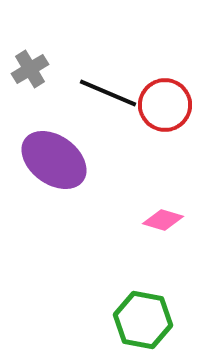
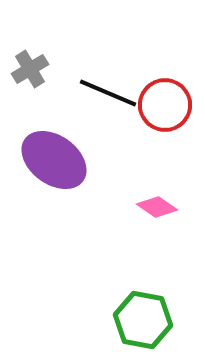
pink diamond: moved 6 px left, 13 px up; rotated 18 degrees clockwise
